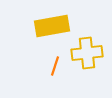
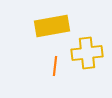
orange line: rotated 12 degrees counterclockwise
